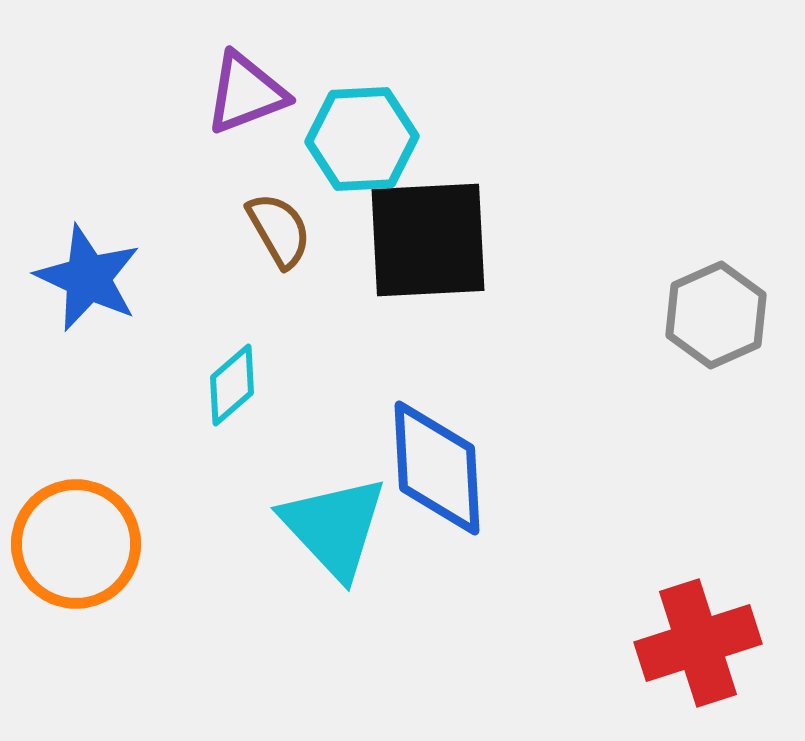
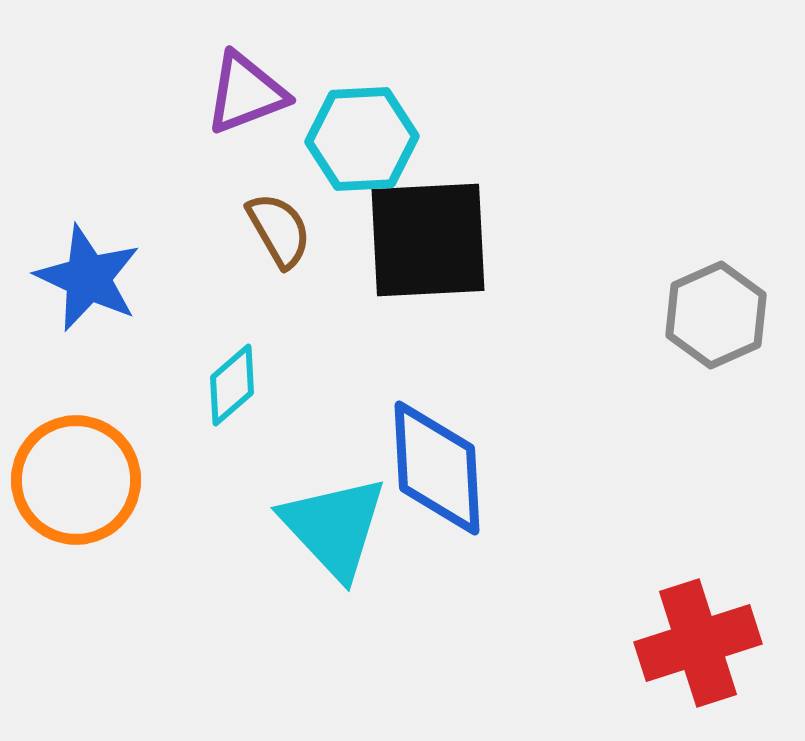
orange circle: moved 64 px up
